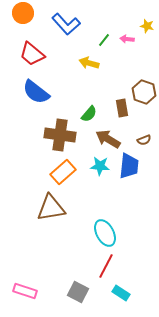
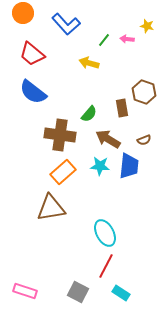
blue semicircle: moved 3 px left
